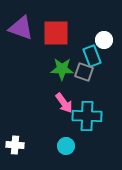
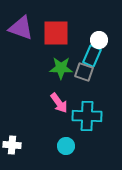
white circle: moved 5 px left
cyan rectangle: rotated 45 degrees clockwise
green star: moved 1 px left, 1 px up
pink arrow: moved 5 px left
white cross: moved 3 px left
